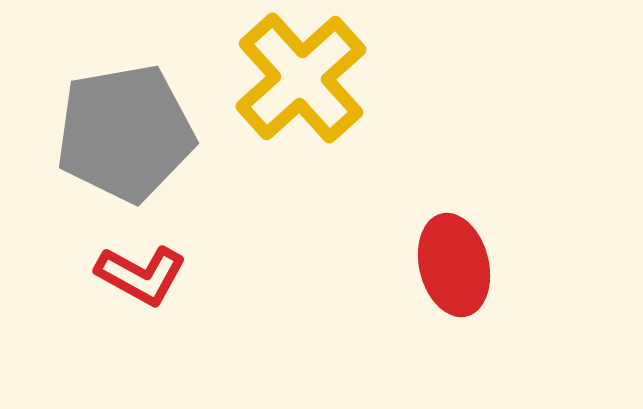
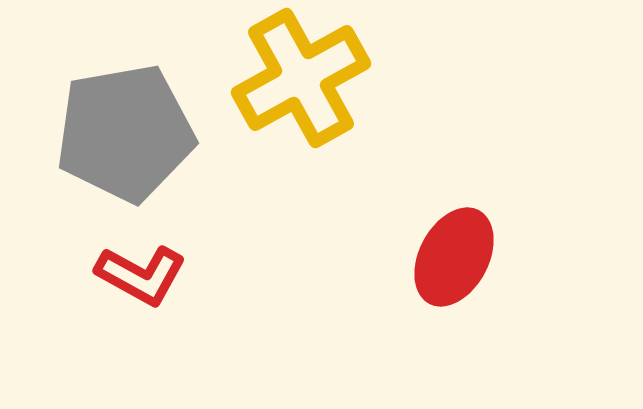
yellow cross: rotated 13 degrees clockwise
red ellipse: moved 8 px up; rotated 42 degrees clockwise
